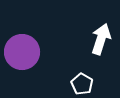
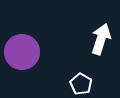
white pentagon: moved 1 px left
